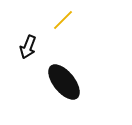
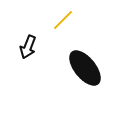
black ellipse: moved 21 px right, 14 px up
